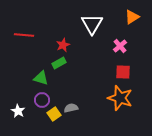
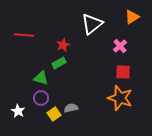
white triangle: rotated 20 degrees clockwise
purple circle: moved 1 px left, 2 px up
